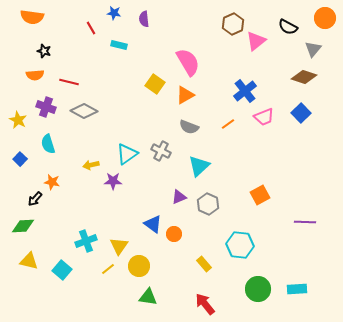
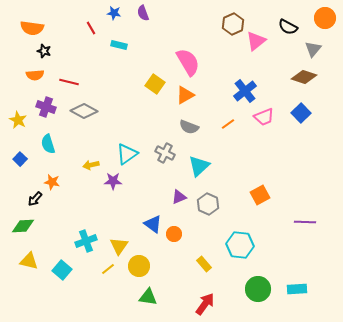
orange semicircle at (32, 17): moved 11 px down
purple semicircle at (144, 19): moved 1 px left, 6 px up; rotated 14 degrees counterclockwise
gray cross at (161, 151): moved 4 px right, 2 px down
red arrow at (205, 304): rotated 75 degrees clockwise
